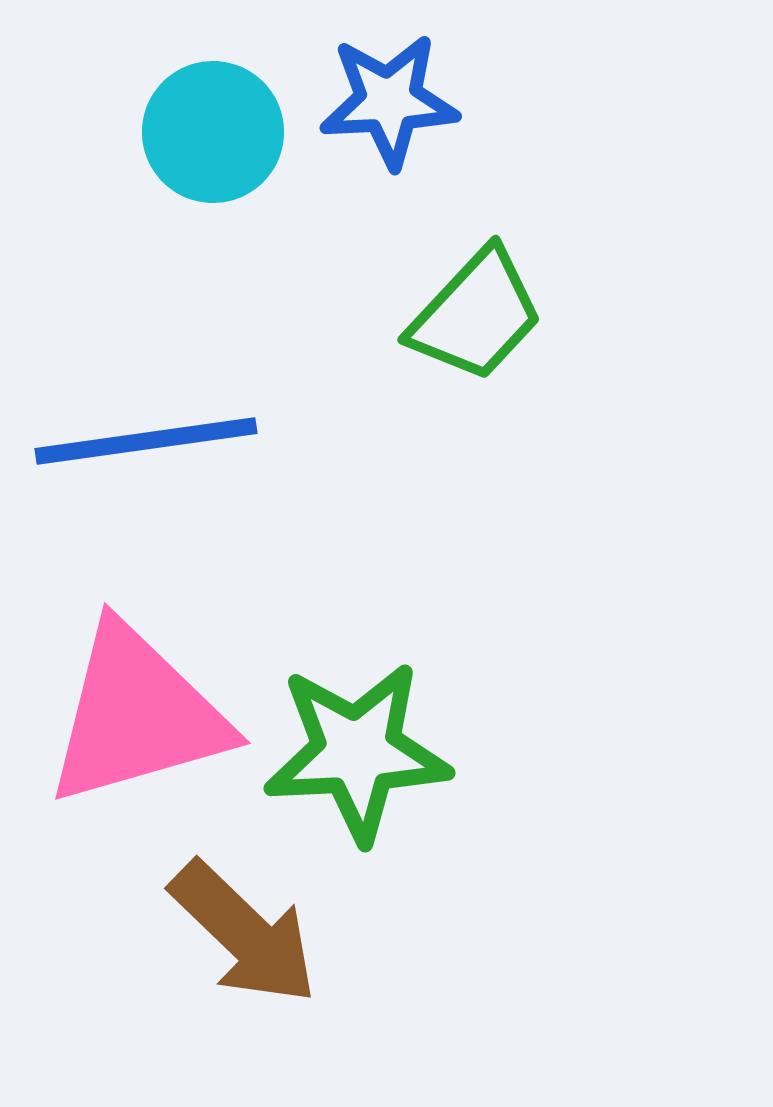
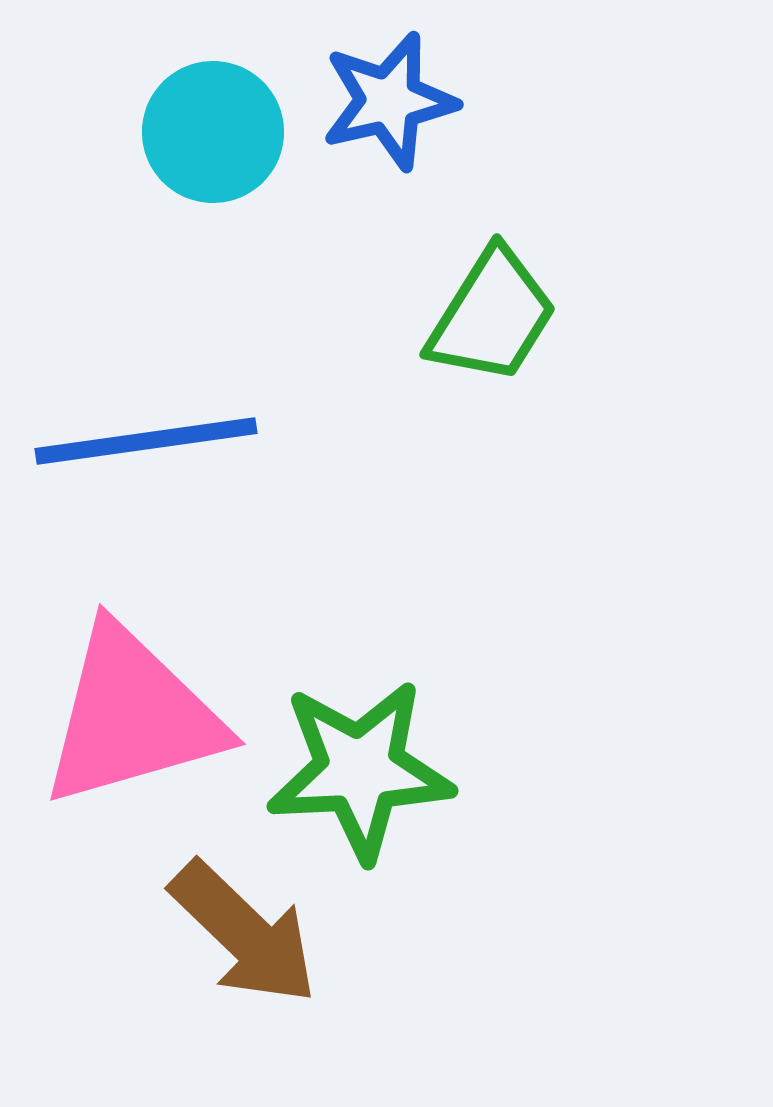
blue star: rotated 10 degrees counterclockwise
green trapezoid: moved 16 px right, 1 px down; rotated 11 degrees counterclockwise
pink triangle: moved 5 px left, 1 px down
green star: moved 3 px right, 18 px down
